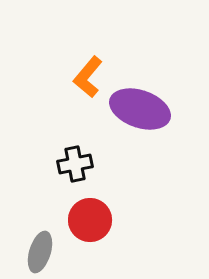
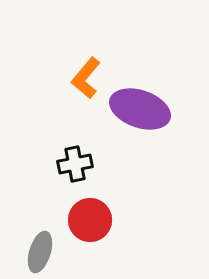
orange L-shape: moved 2 px left, 1 px down
